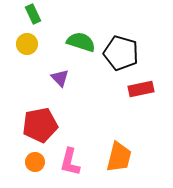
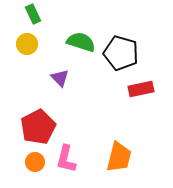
red pentagon: moved 2 px left, 2 px down; rotated 16 degrees counterclockwise
pink L-shape: moved 4 px left, 3 px up
